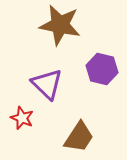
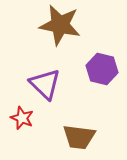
purple triangle: moved 2 px left
brown trapezoid: rotated 64 degrees clockwise
